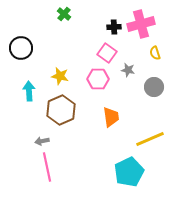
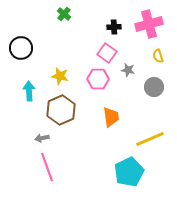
pink cross: moved 8 px right
yellow semicircle: moved 3 px right, 3 px down
gray arrow: moved 3 px up
pink line: rotated 8 degrees counterclockwise
